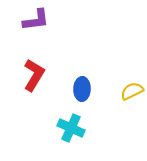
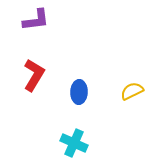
blue ellipse: moved 3 px left, 3 px down
cyan cross: moved 3 px right, 15 px down
